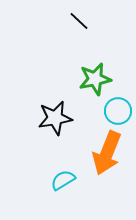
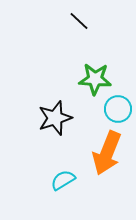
green star: rotated 16 degrees clockwise
cyan circle: moved 2 px up
black star: rotated 8 degrees counterclockwise
